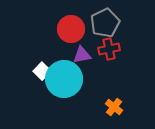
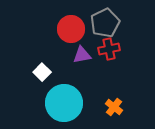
white square: moved 1 px down
cyan circle: moved 24 px down
